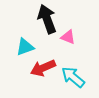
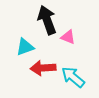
black arrow: moved 1 px down
red arrow: rotated 20 degrees clockwise
